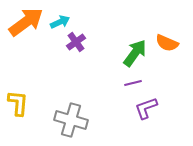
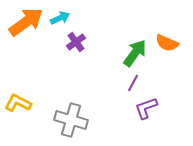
cyan arrow: moved 4 px up
purple line: rotated 48 degrees counterclockwise
yellow L-shape: rotated 68 degrees counterclockwise
